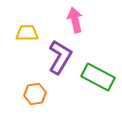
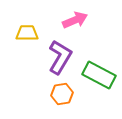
pink arrow: rotated 80 degrees clockwise
green rectangle: moved 1 px right, 2 px up
orange hexagon: moved 27 px right
